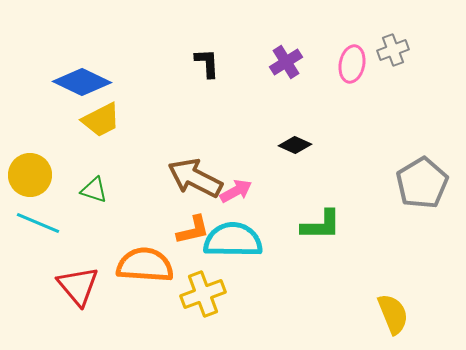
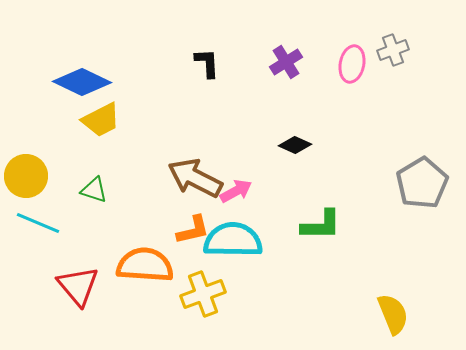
yellow circle: moved 4 px left, 1 px down
